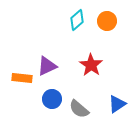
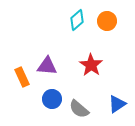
purple triangle: rotated 30 degrees clockwise
orange rectangle: moved 1 px up; rotated 60 degrees clockwise
